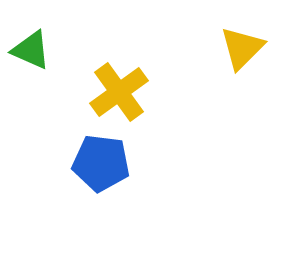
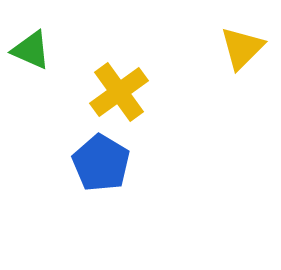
blue pentagon: rotated 24 degrees clockwise
